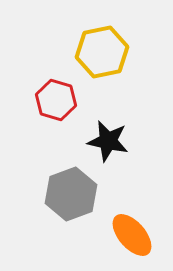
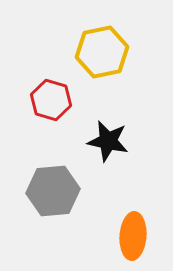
red hexagon: moved 5 px left
gray hexagon: moved 18 px left, 3 px up; rotated 15 degrees clockwise
orange ellipse: moved 1 px right, 1 px down; rotated 45 degrees clockwise
